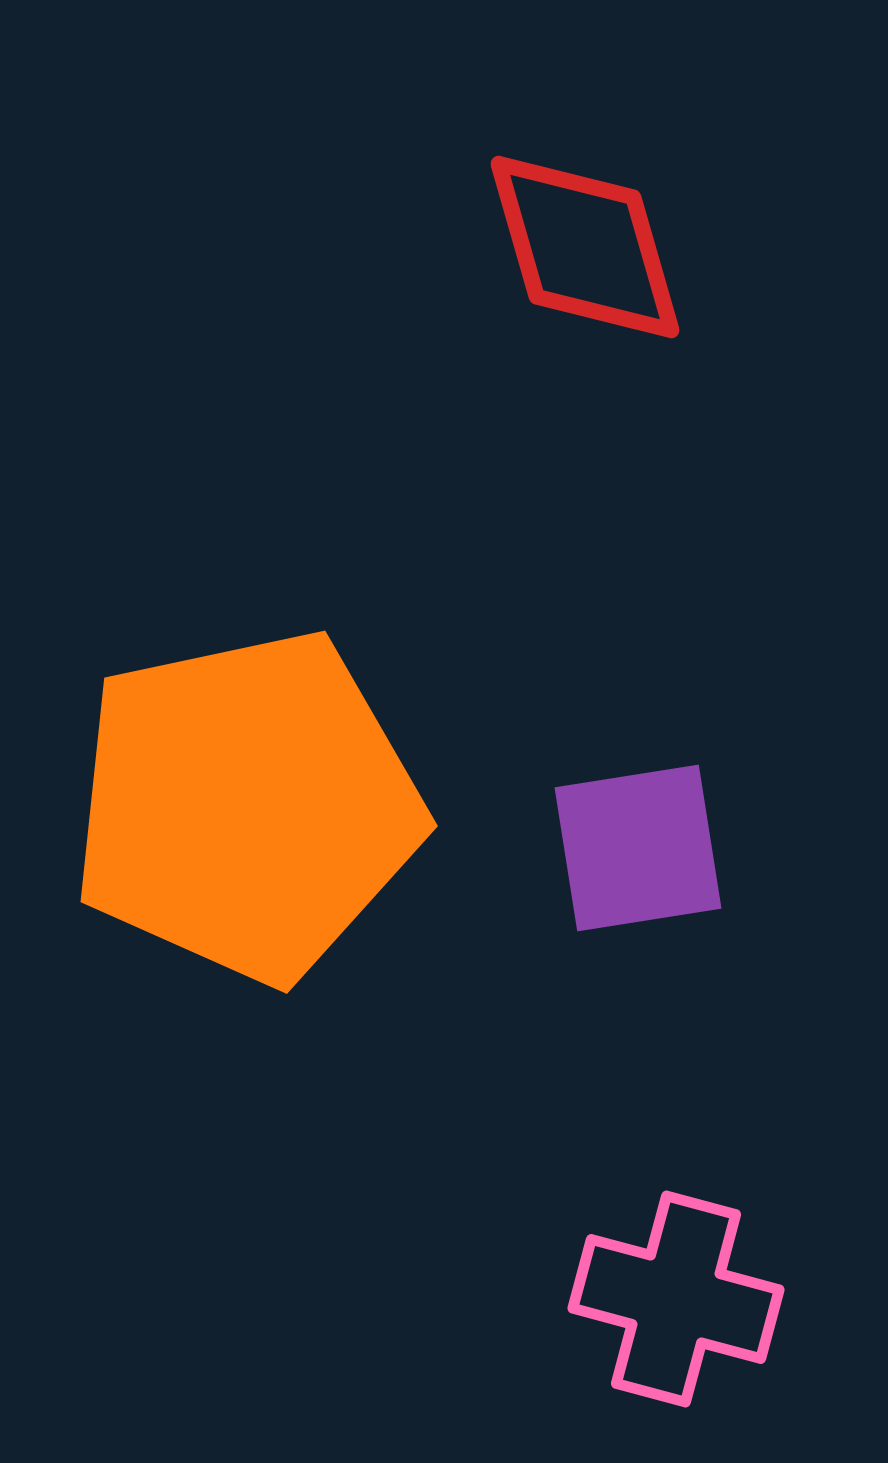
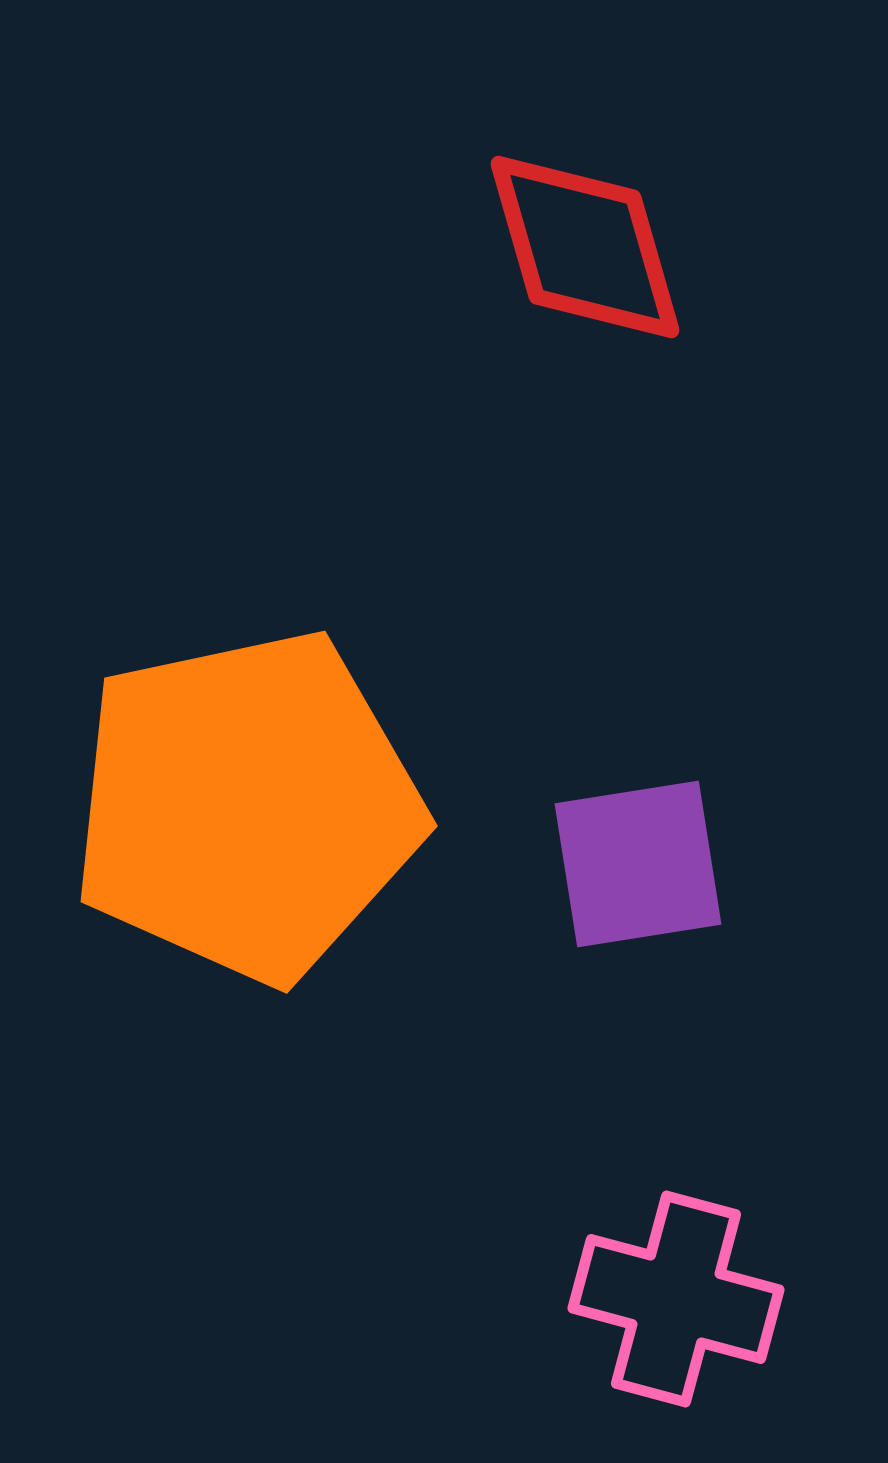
purple square: moved 16 px down
